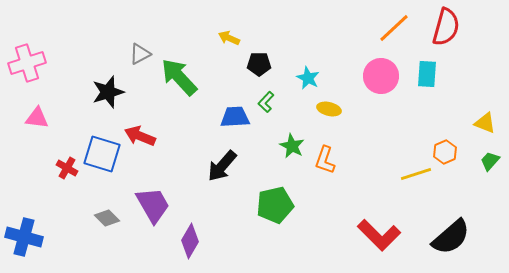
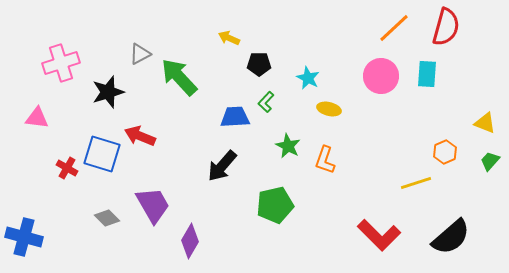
pink cross: moved 34 px right
green star: moved 4 px left
yellow line: moved 9 px down
